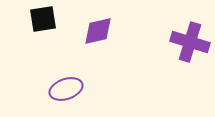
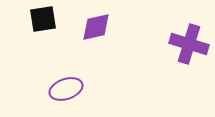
purple diamond: moved 2 px left, 4 px up
purple cross: moved 1 px left, 2 px down
